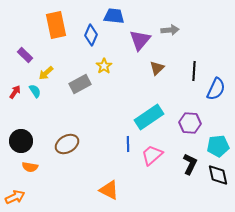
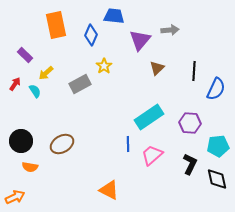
red arrow: moved 8 px up
brown ellipse: moved 5 px left
black diamond: moved 1 px left, 4 px down
